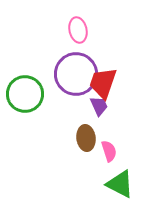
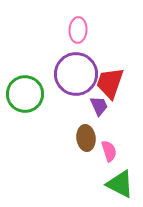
pink ellipse: rotated 15 degrees clockwise
red trapezoid: moved 7 px right
